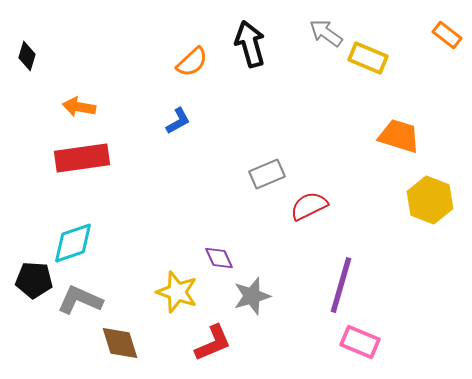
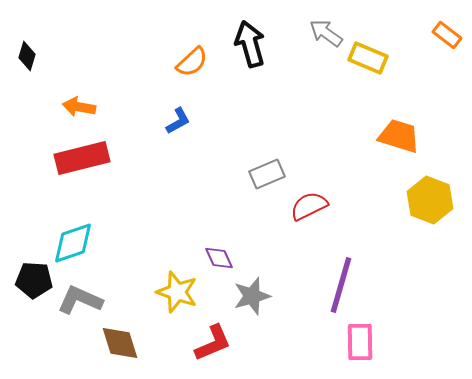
red rectangle: rotated 6 degrees counterclockwise
pink rectangle: rotated 66 degrees clockwise
